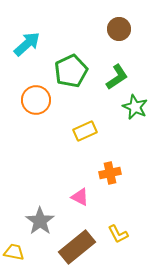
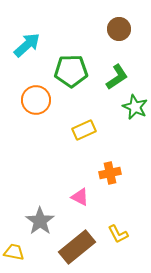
cyan arrow: moved 1 px down
green pentagon: rotated 24 degrees clockwise
yellow rectangle: moved 1 px left, 1 px up
